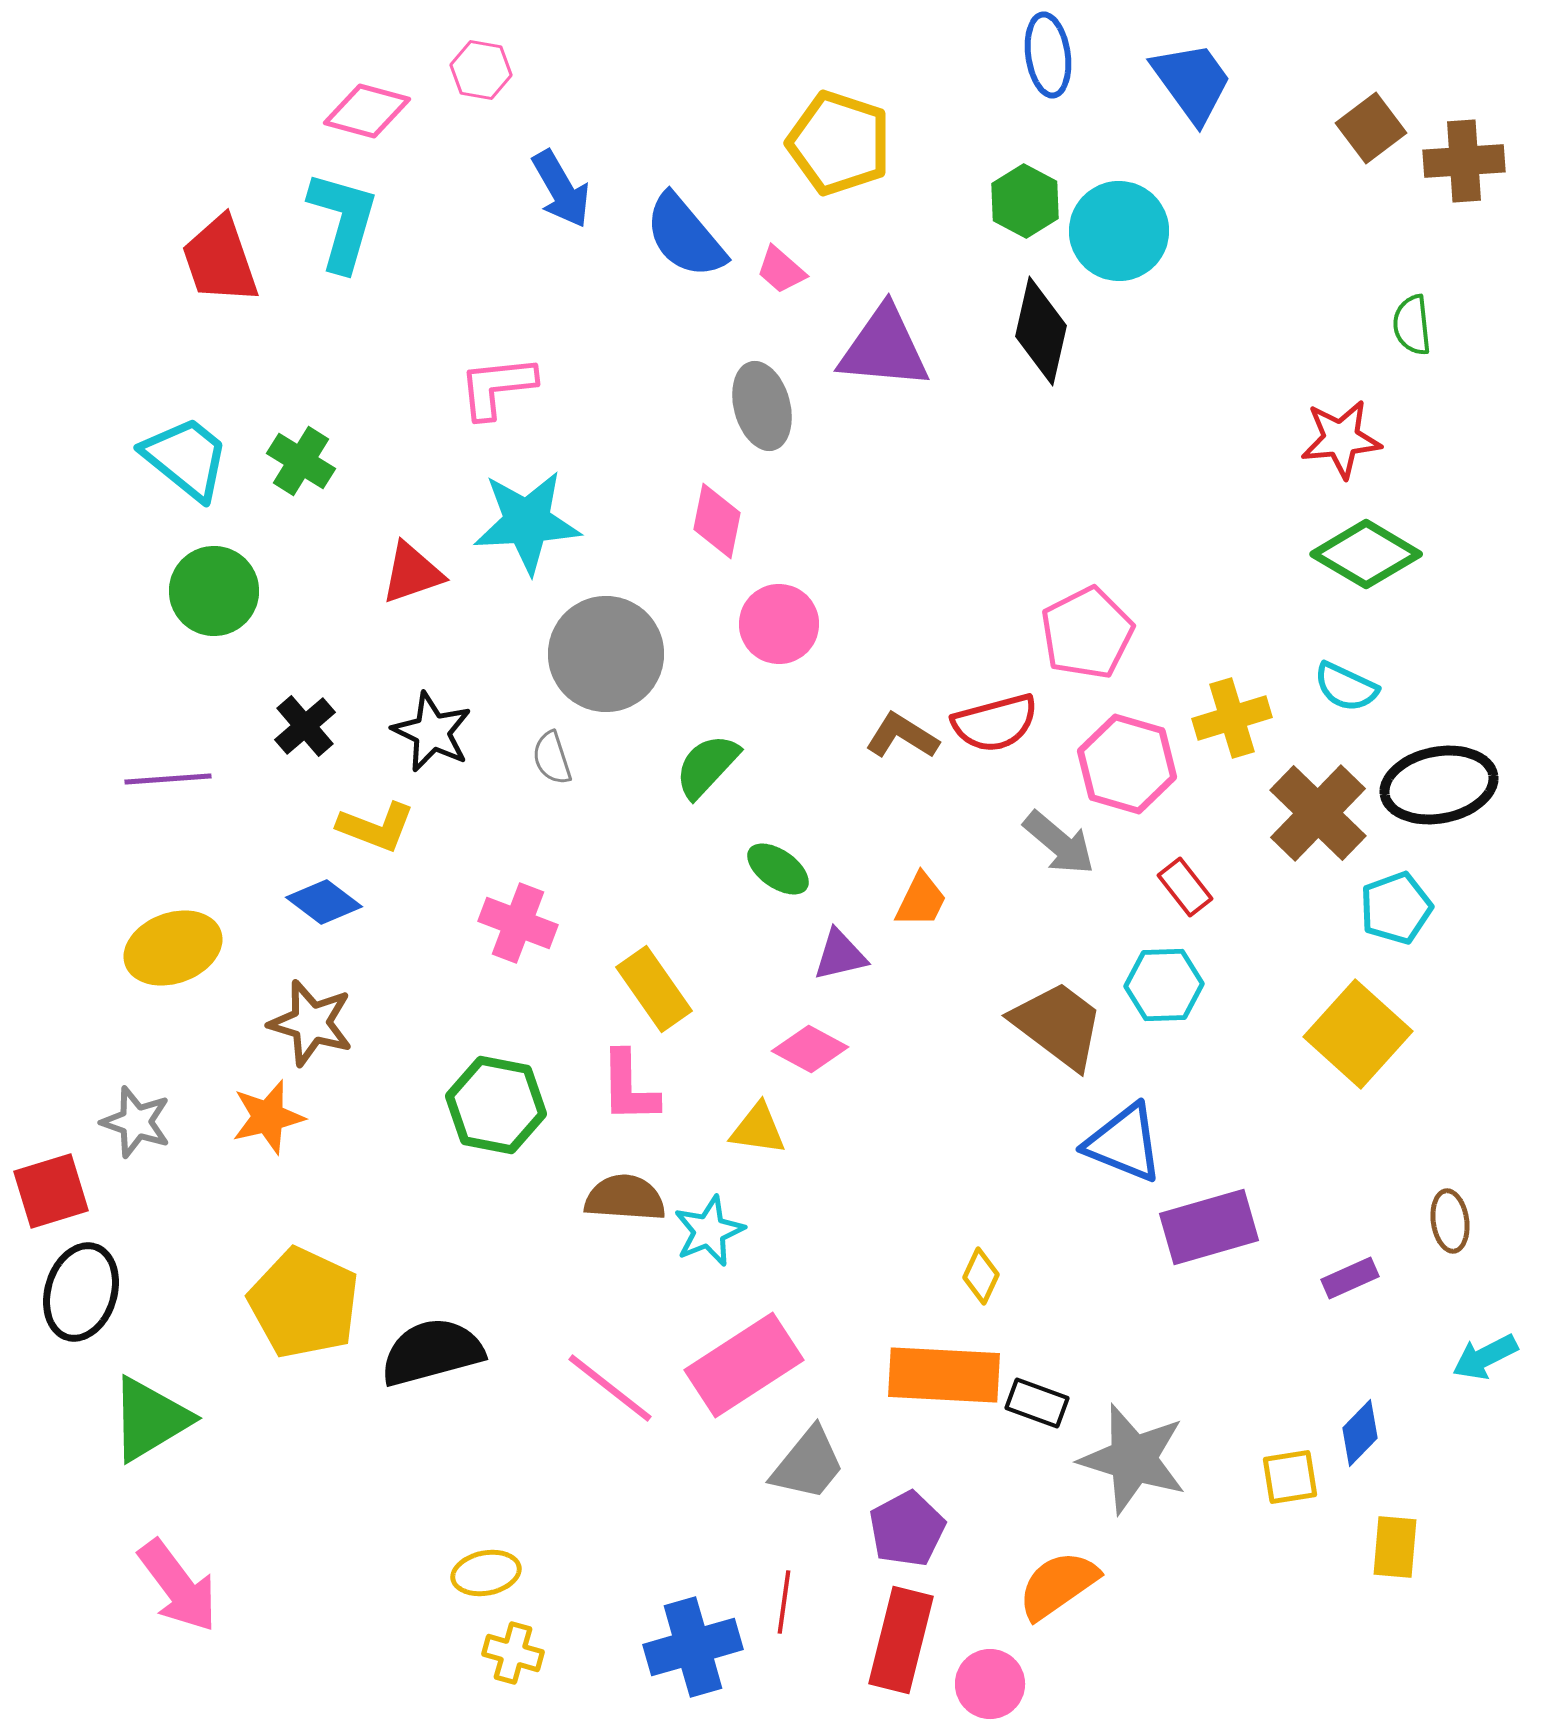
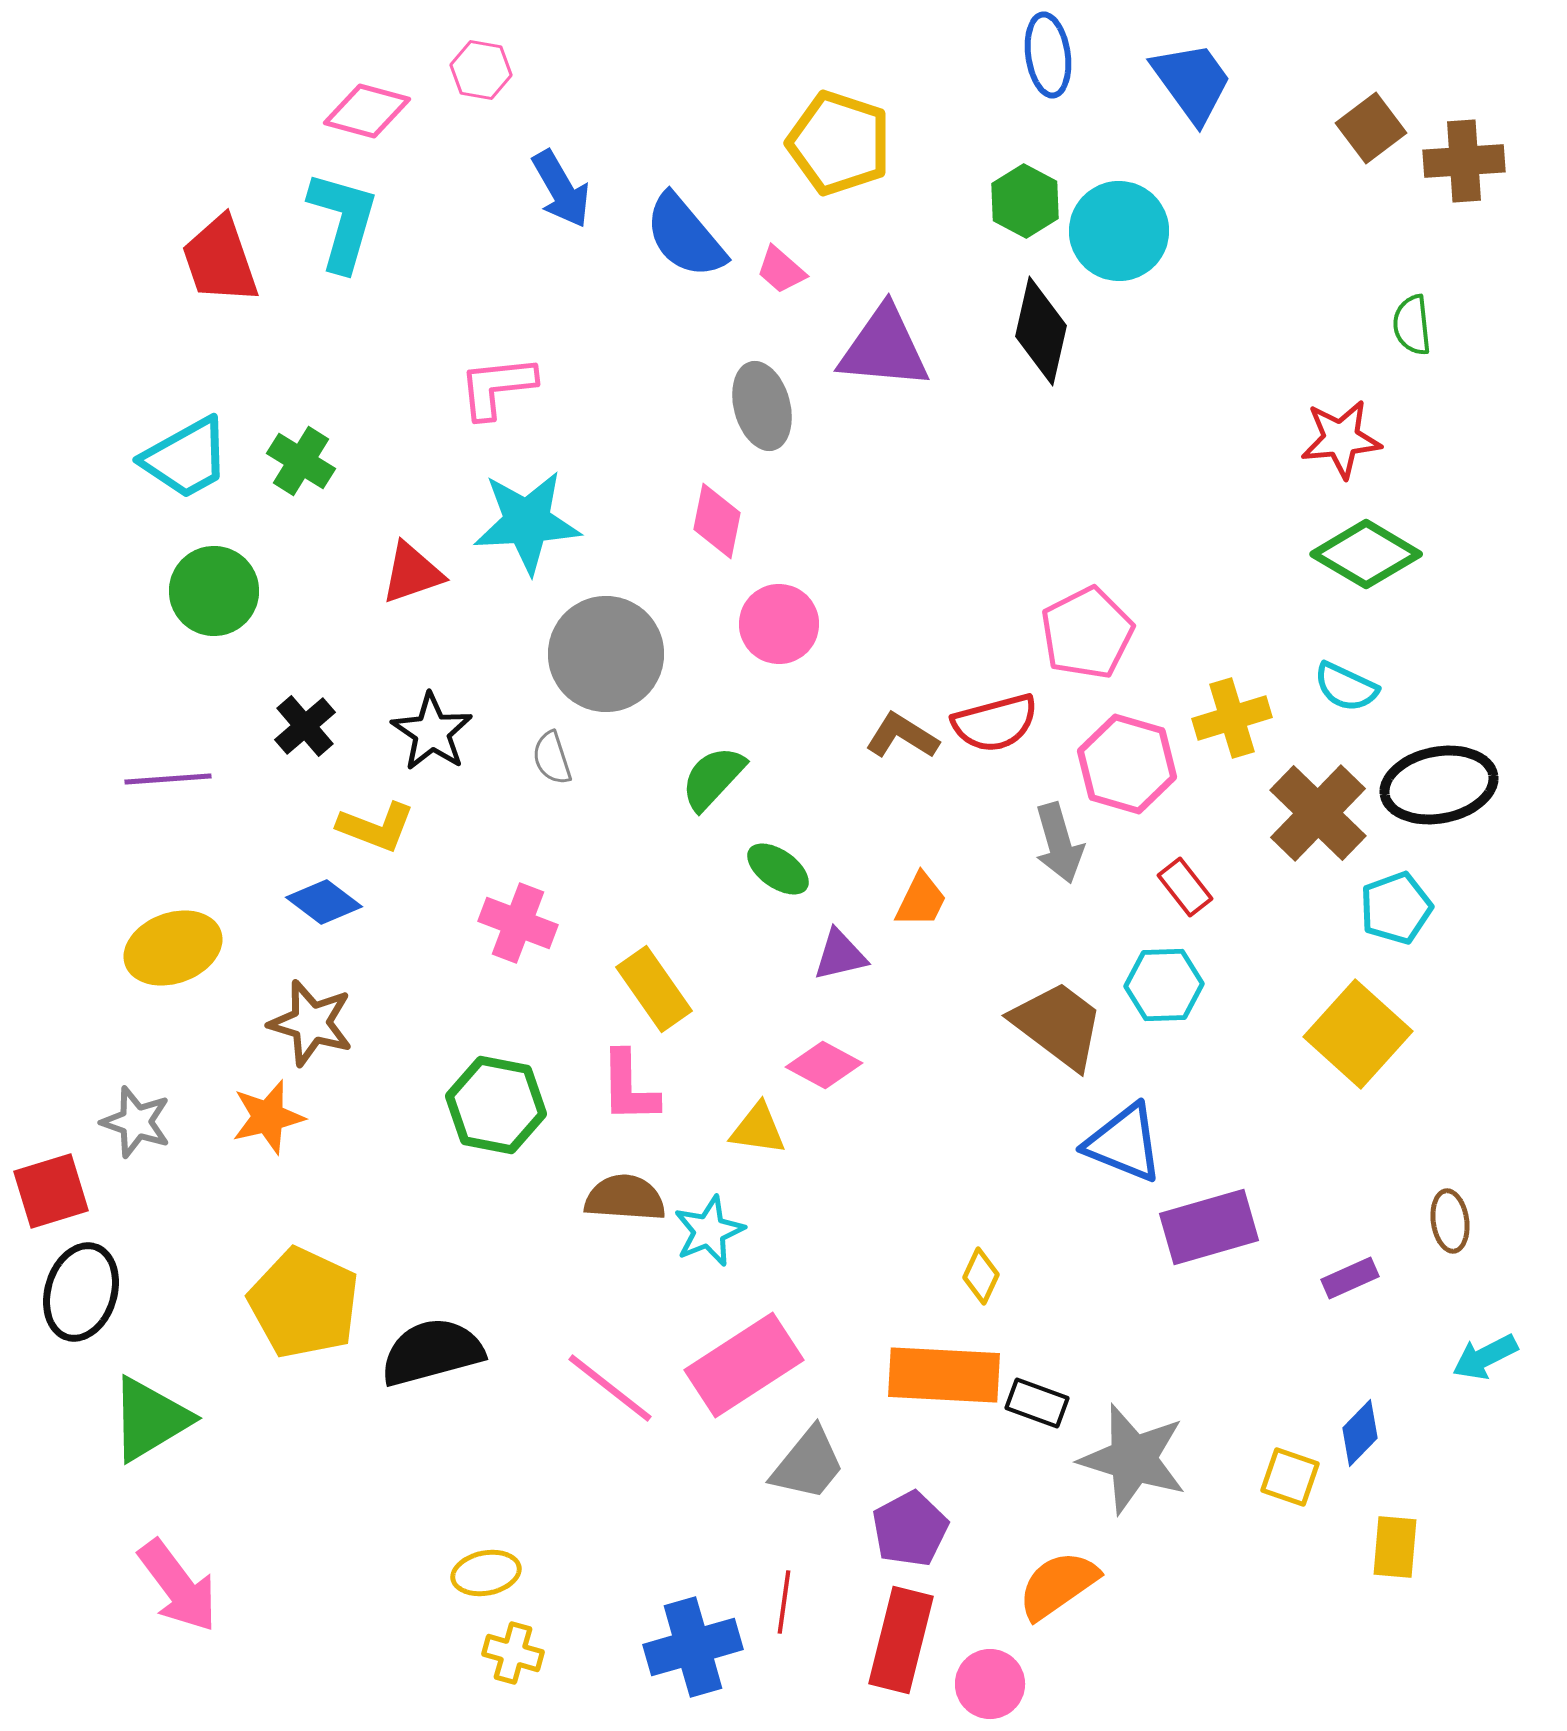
cyan trapezoid at (186, 458): rotated 112 degrees clockwise
black star at (432, 732): rotated 8 degrees clockwise
green semicircle at (707, 766): moved 6 px right, 12 px down
gray arrow at (1059, 843): rotated 34 degrees clockwise
pink diamond at (810, 1049): moved 14 px right, 16 px down
yellow square at (1290, 1477): rotated 28 degrees clockwise
purple pentagon at (907, 1529): moved 3 px right
